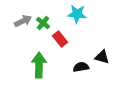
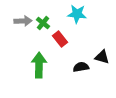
gray arrow: rotated 24 degrees clockwise
